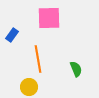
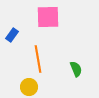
pink square: moved 1 px left, 1 px up
